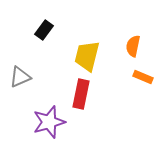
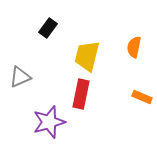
black rectangle: moved 4 px right, 2 px up
orange semicircle: moved 1 px right, 1 px down
orange rectangle: moved 1 px left, 20 px down
